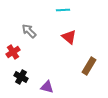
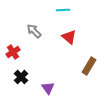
gray arrow: moved 5 px right
black cross: rotated 16 degrees clockwise
purple triangle: moved 1 px right, 1 px down; rotated 40 degrees clockwise
